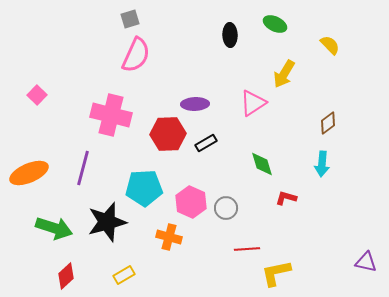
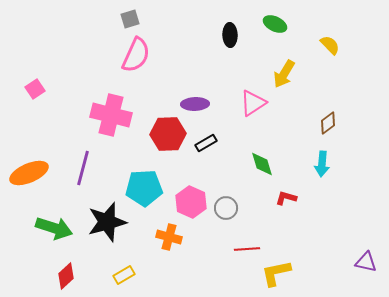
pink square: moved 2 px left, 6 px up; rotated 12 degrees clockwise
